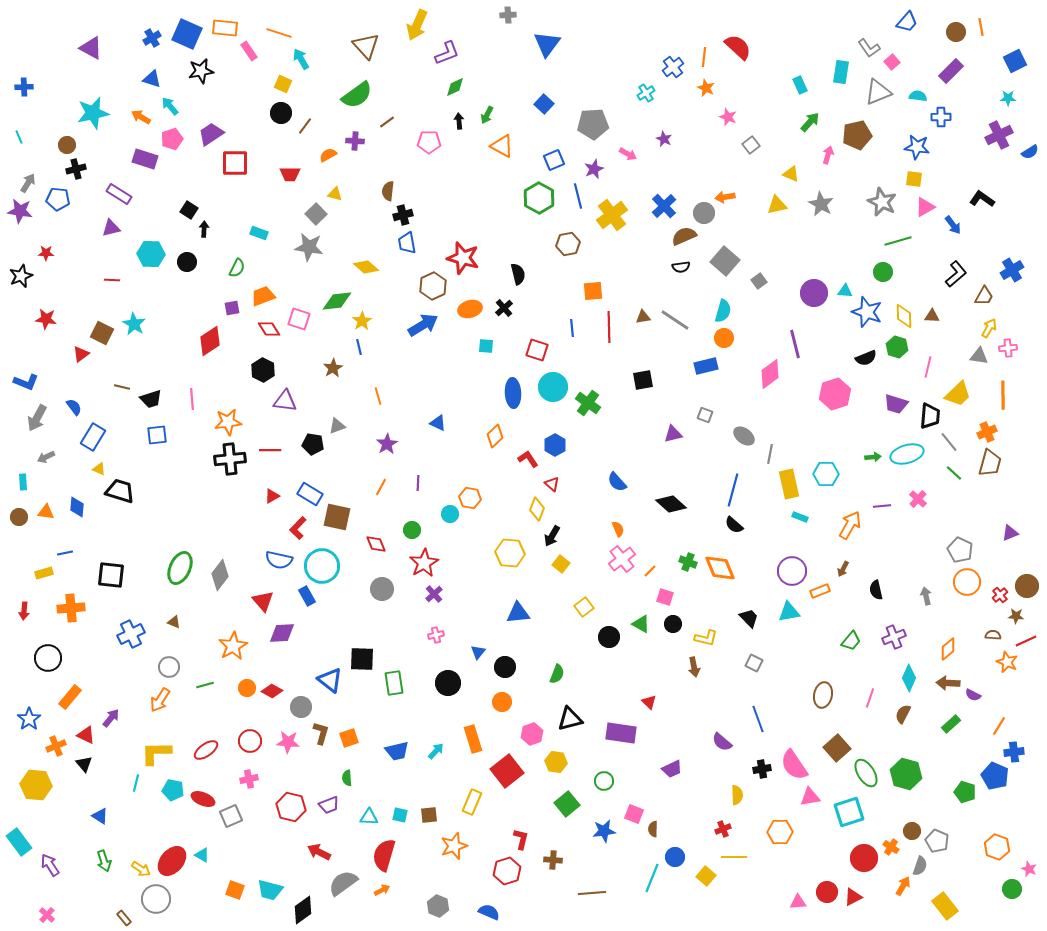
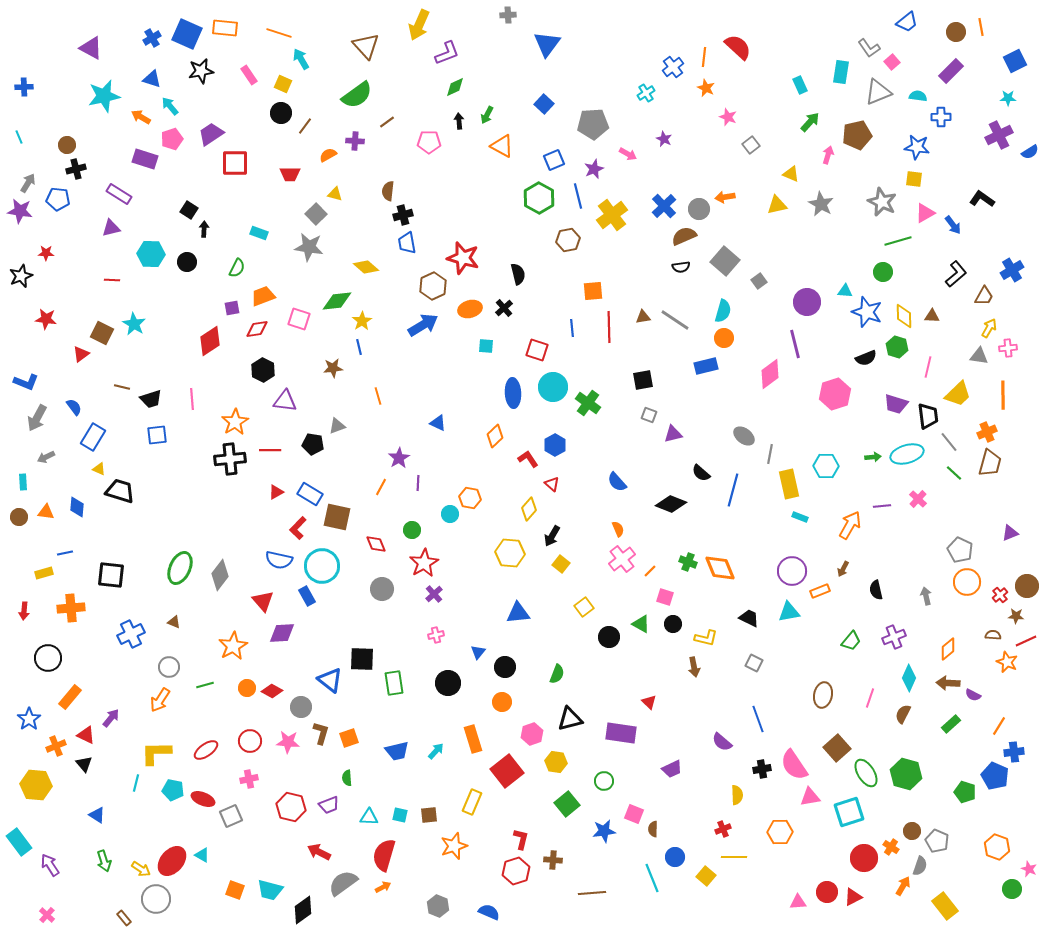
blue trapezoid at (907, 22): rotated 10 degrees clockwise
yellow arrow at (417, 25): moved 2 px right
pink rectangle at (249, 51): moved 24 px down
cyan star at (93, 113): moved 11 px right, 17 px up
pink triangle at (925, 207): moved 6 px down
gray circle at (704, 213): moved 5 px left, 4 px up
brown hexagon at (568, 244): moved 4 px up
purple circle at (814, 293): moved 7 px left, 9 px down
red diamond at (269, 329): moved 12 px left; rotated 65 degrees counterclockwise
brown star at (333, 368): rotated 24 degrees clockwise
gray square at (705, 415): moved 56 px left
black trapezoid at (930, 416): moved 2 px left; rotated 12 degrees counterclockwise
orange star at (228, 422): moved 7 px right; rotated 24 degrees counterclockwise
purple star at (387, 444): moved 12 px right, 14 px down
cyan hexagon at (826, 474): moved 8 px up
red triangle at (272, 496): moved 4 px right, 4 px up
black diamond at (671, 504): rotated 20 degrees counterclockwise
yellow diamond at (537, 509): moved 8 px left; rotated 20 degrees clockwise
black semicircle at (734, 525): moved 33 px left, 52 px up
black trapezoid at (749, 618): rotated 20 degrees counterclockwise
blue triangle at (100, 816): moved 3 px left, 1 px up
red hexagon at (507, 871): moved 9 px right
cyan line at (652, 878): rotated 44 degrees counterclockwise
orange arrow at (382, 890): moved 1 px right, 3 px up
